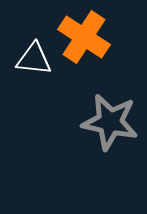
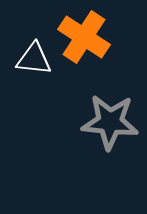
gray star: rotated 6 degrees counterclockwise
